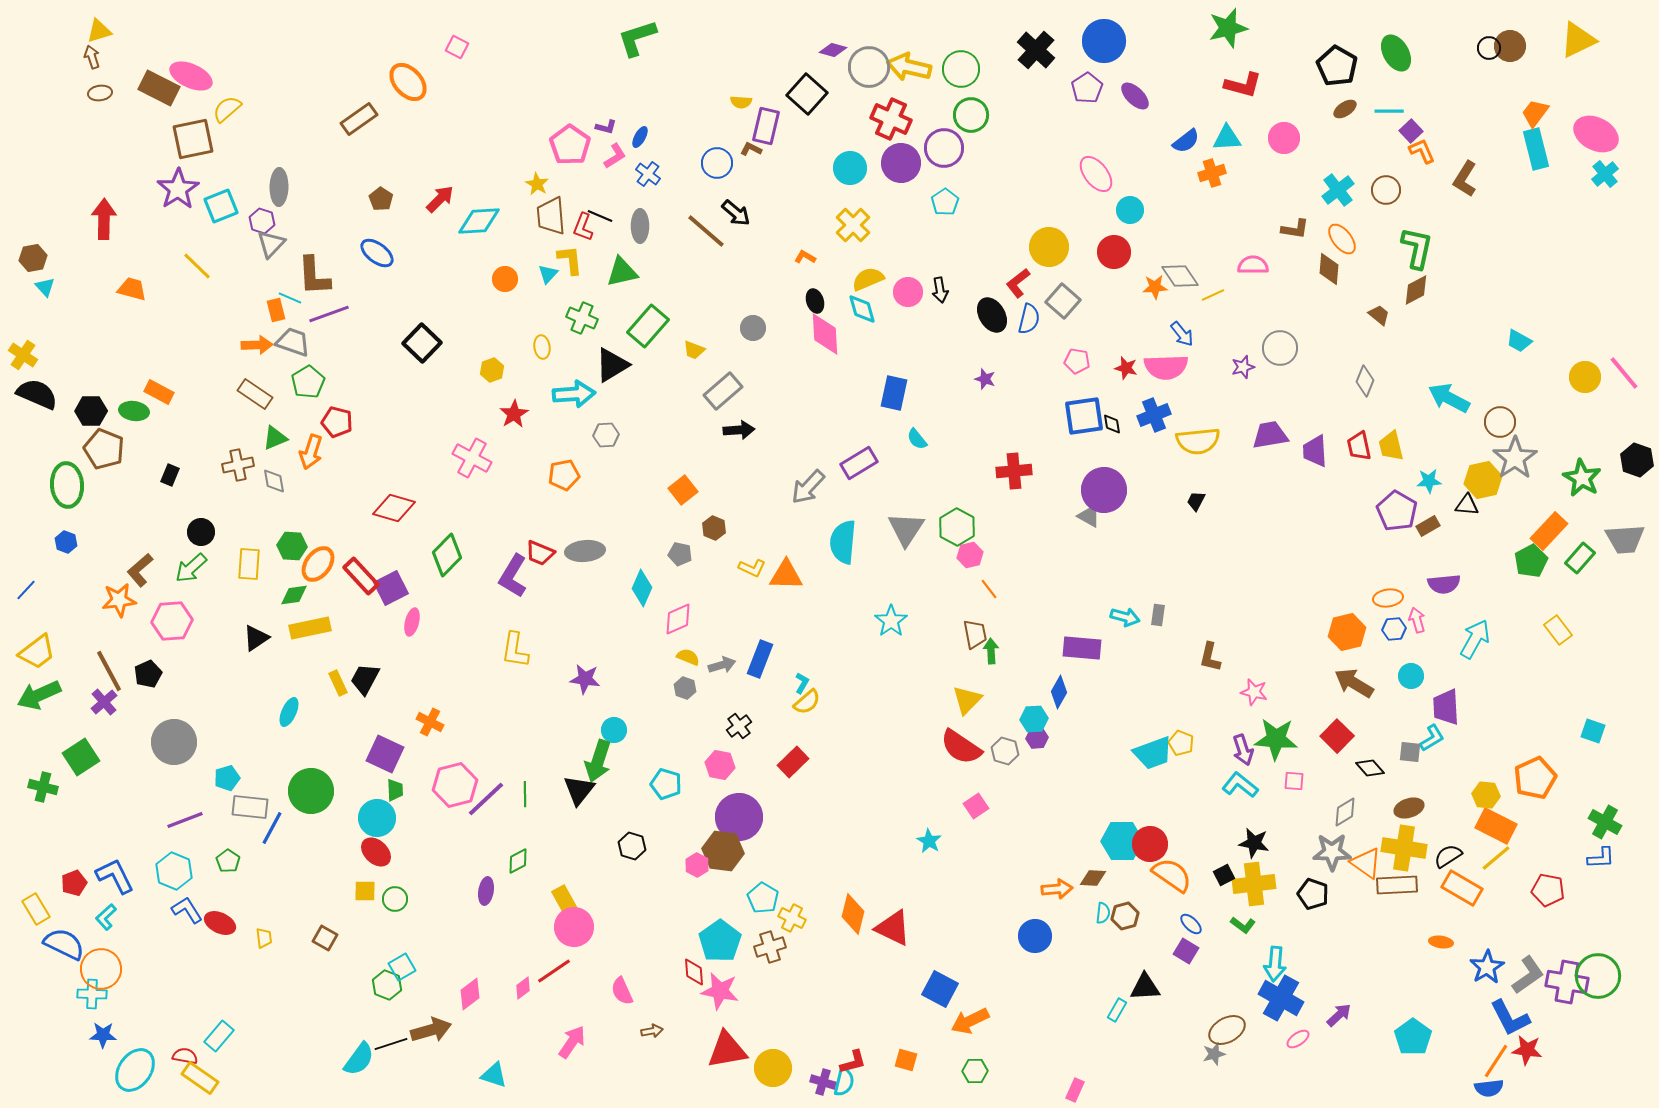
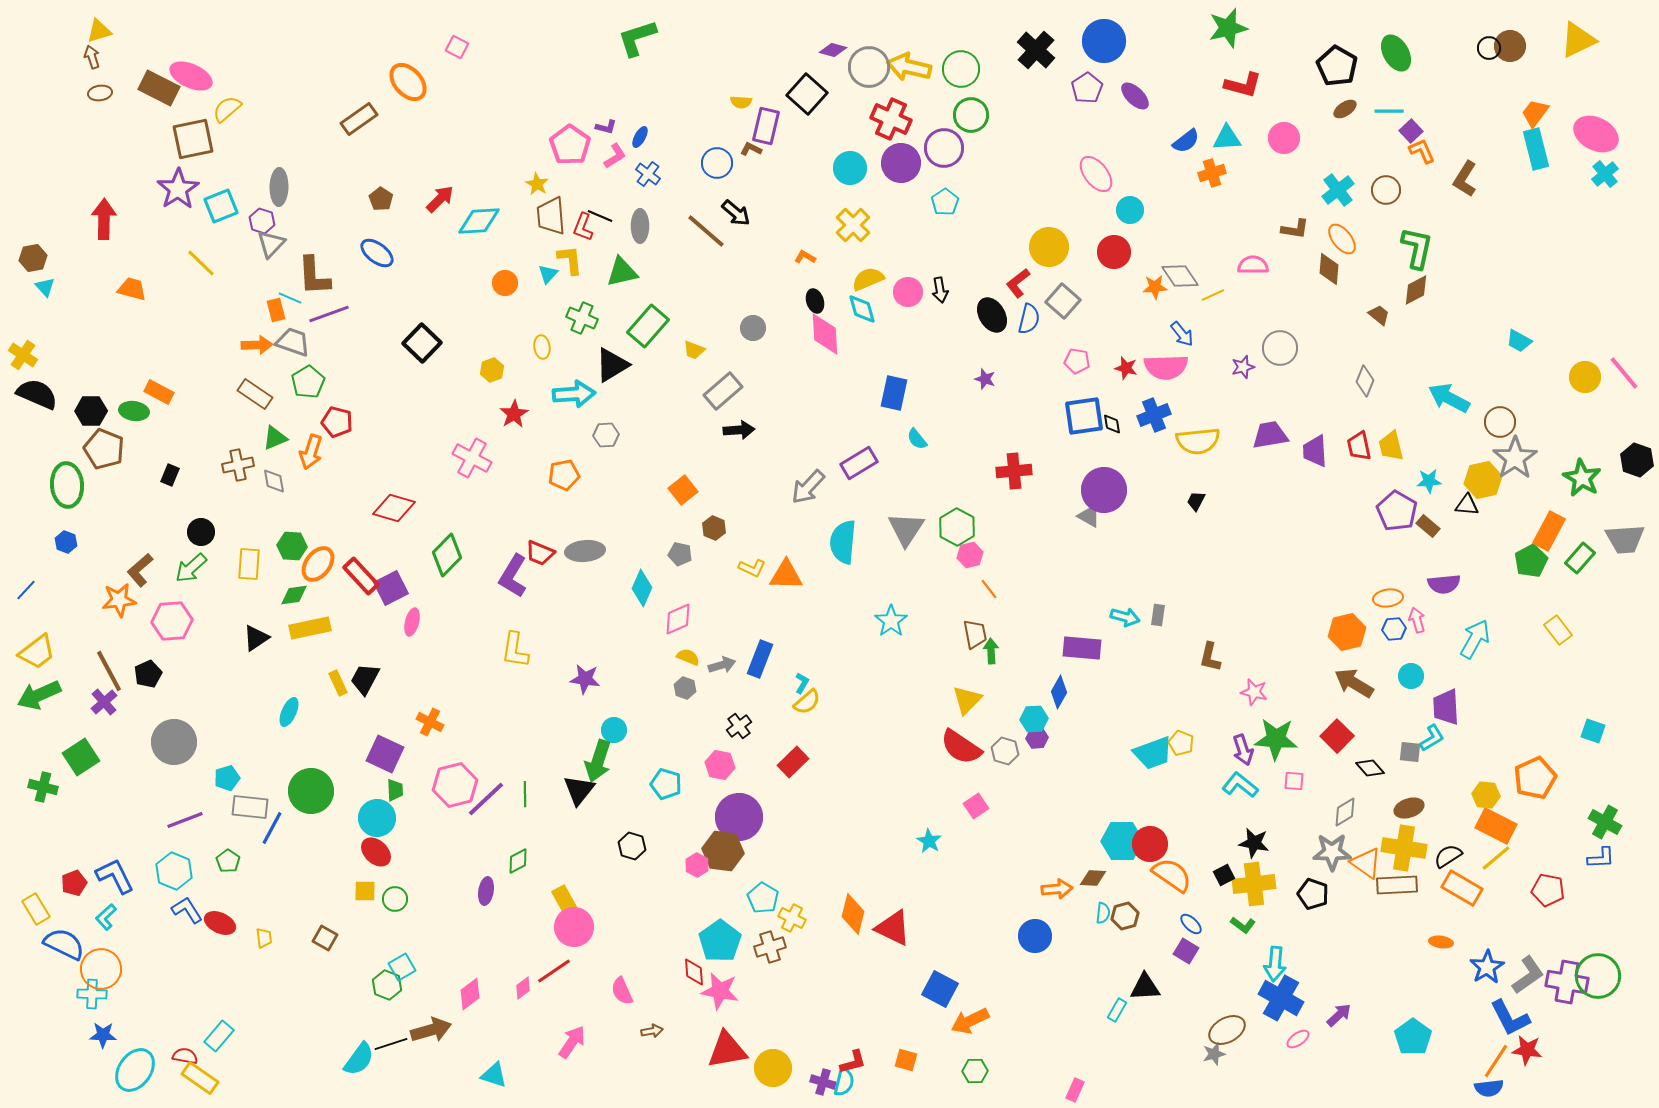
yellow line at (197, 266): moved 4 px right, 3 px up
orange circle at (505, 279): moved 4 px down
brown rectangle at (1428, 526): rotated 70 degrees clockwise
orange rectangle at (1549, 531): rotated 15 degrees counterclockwise
